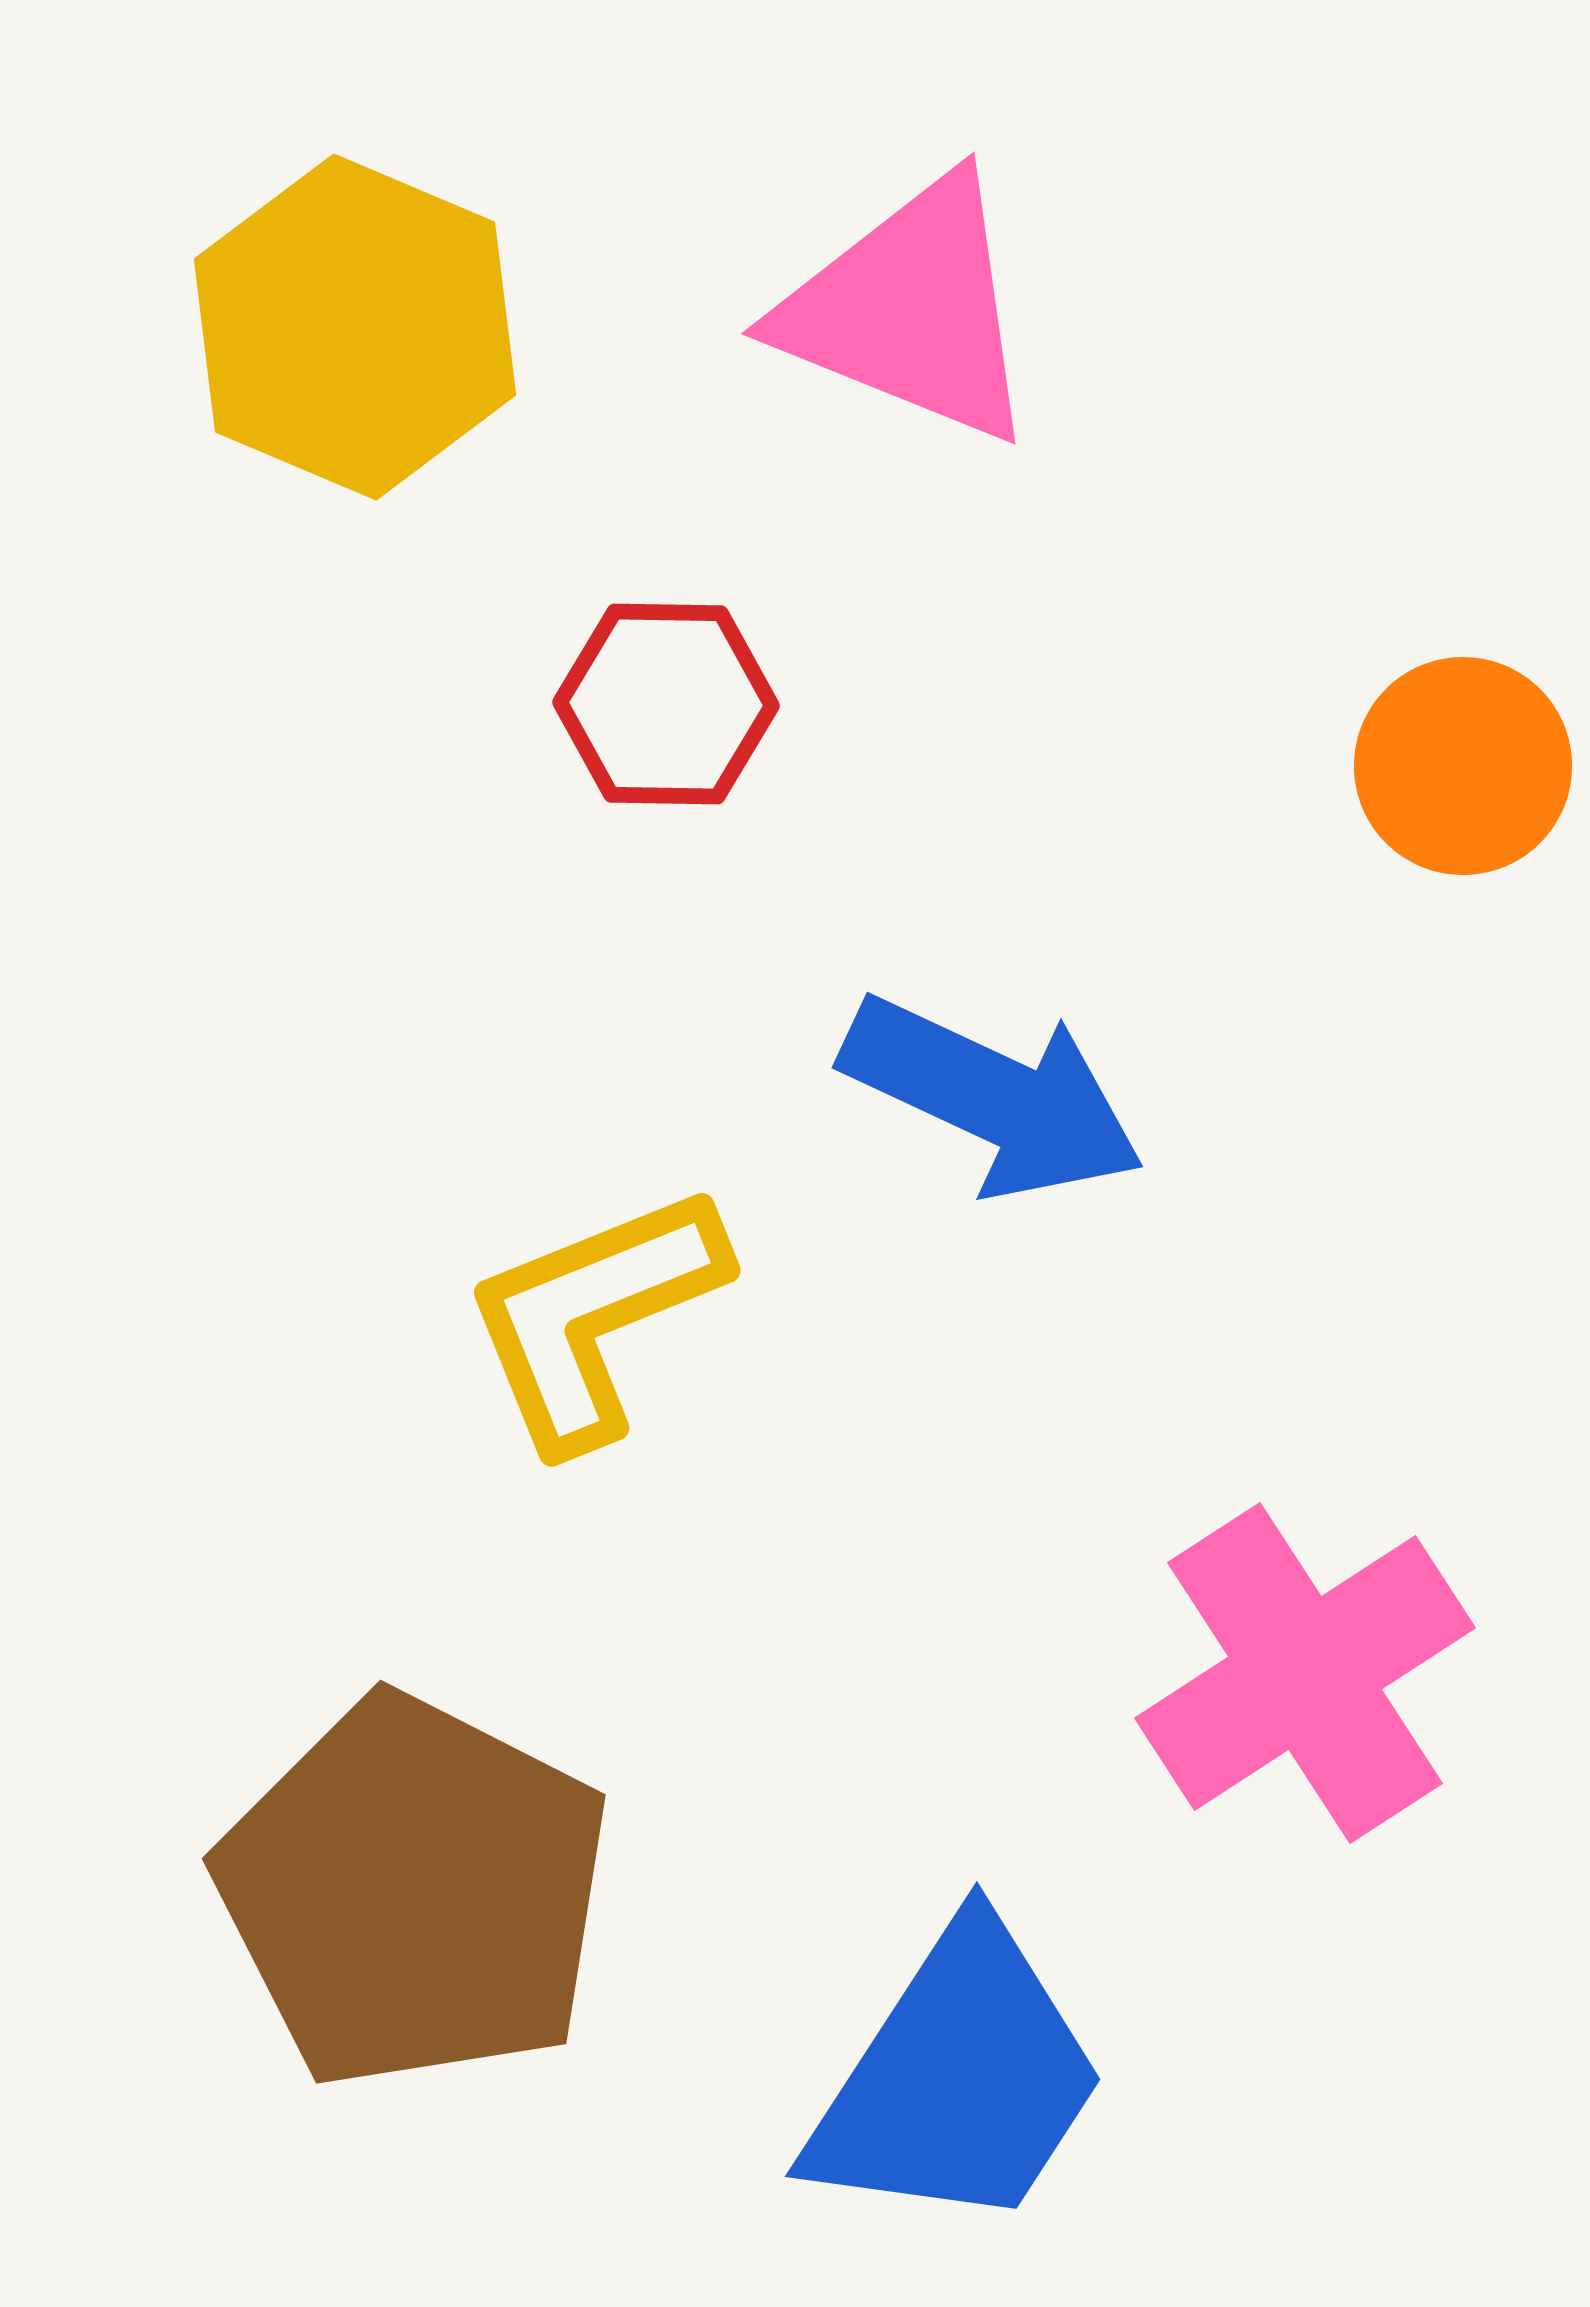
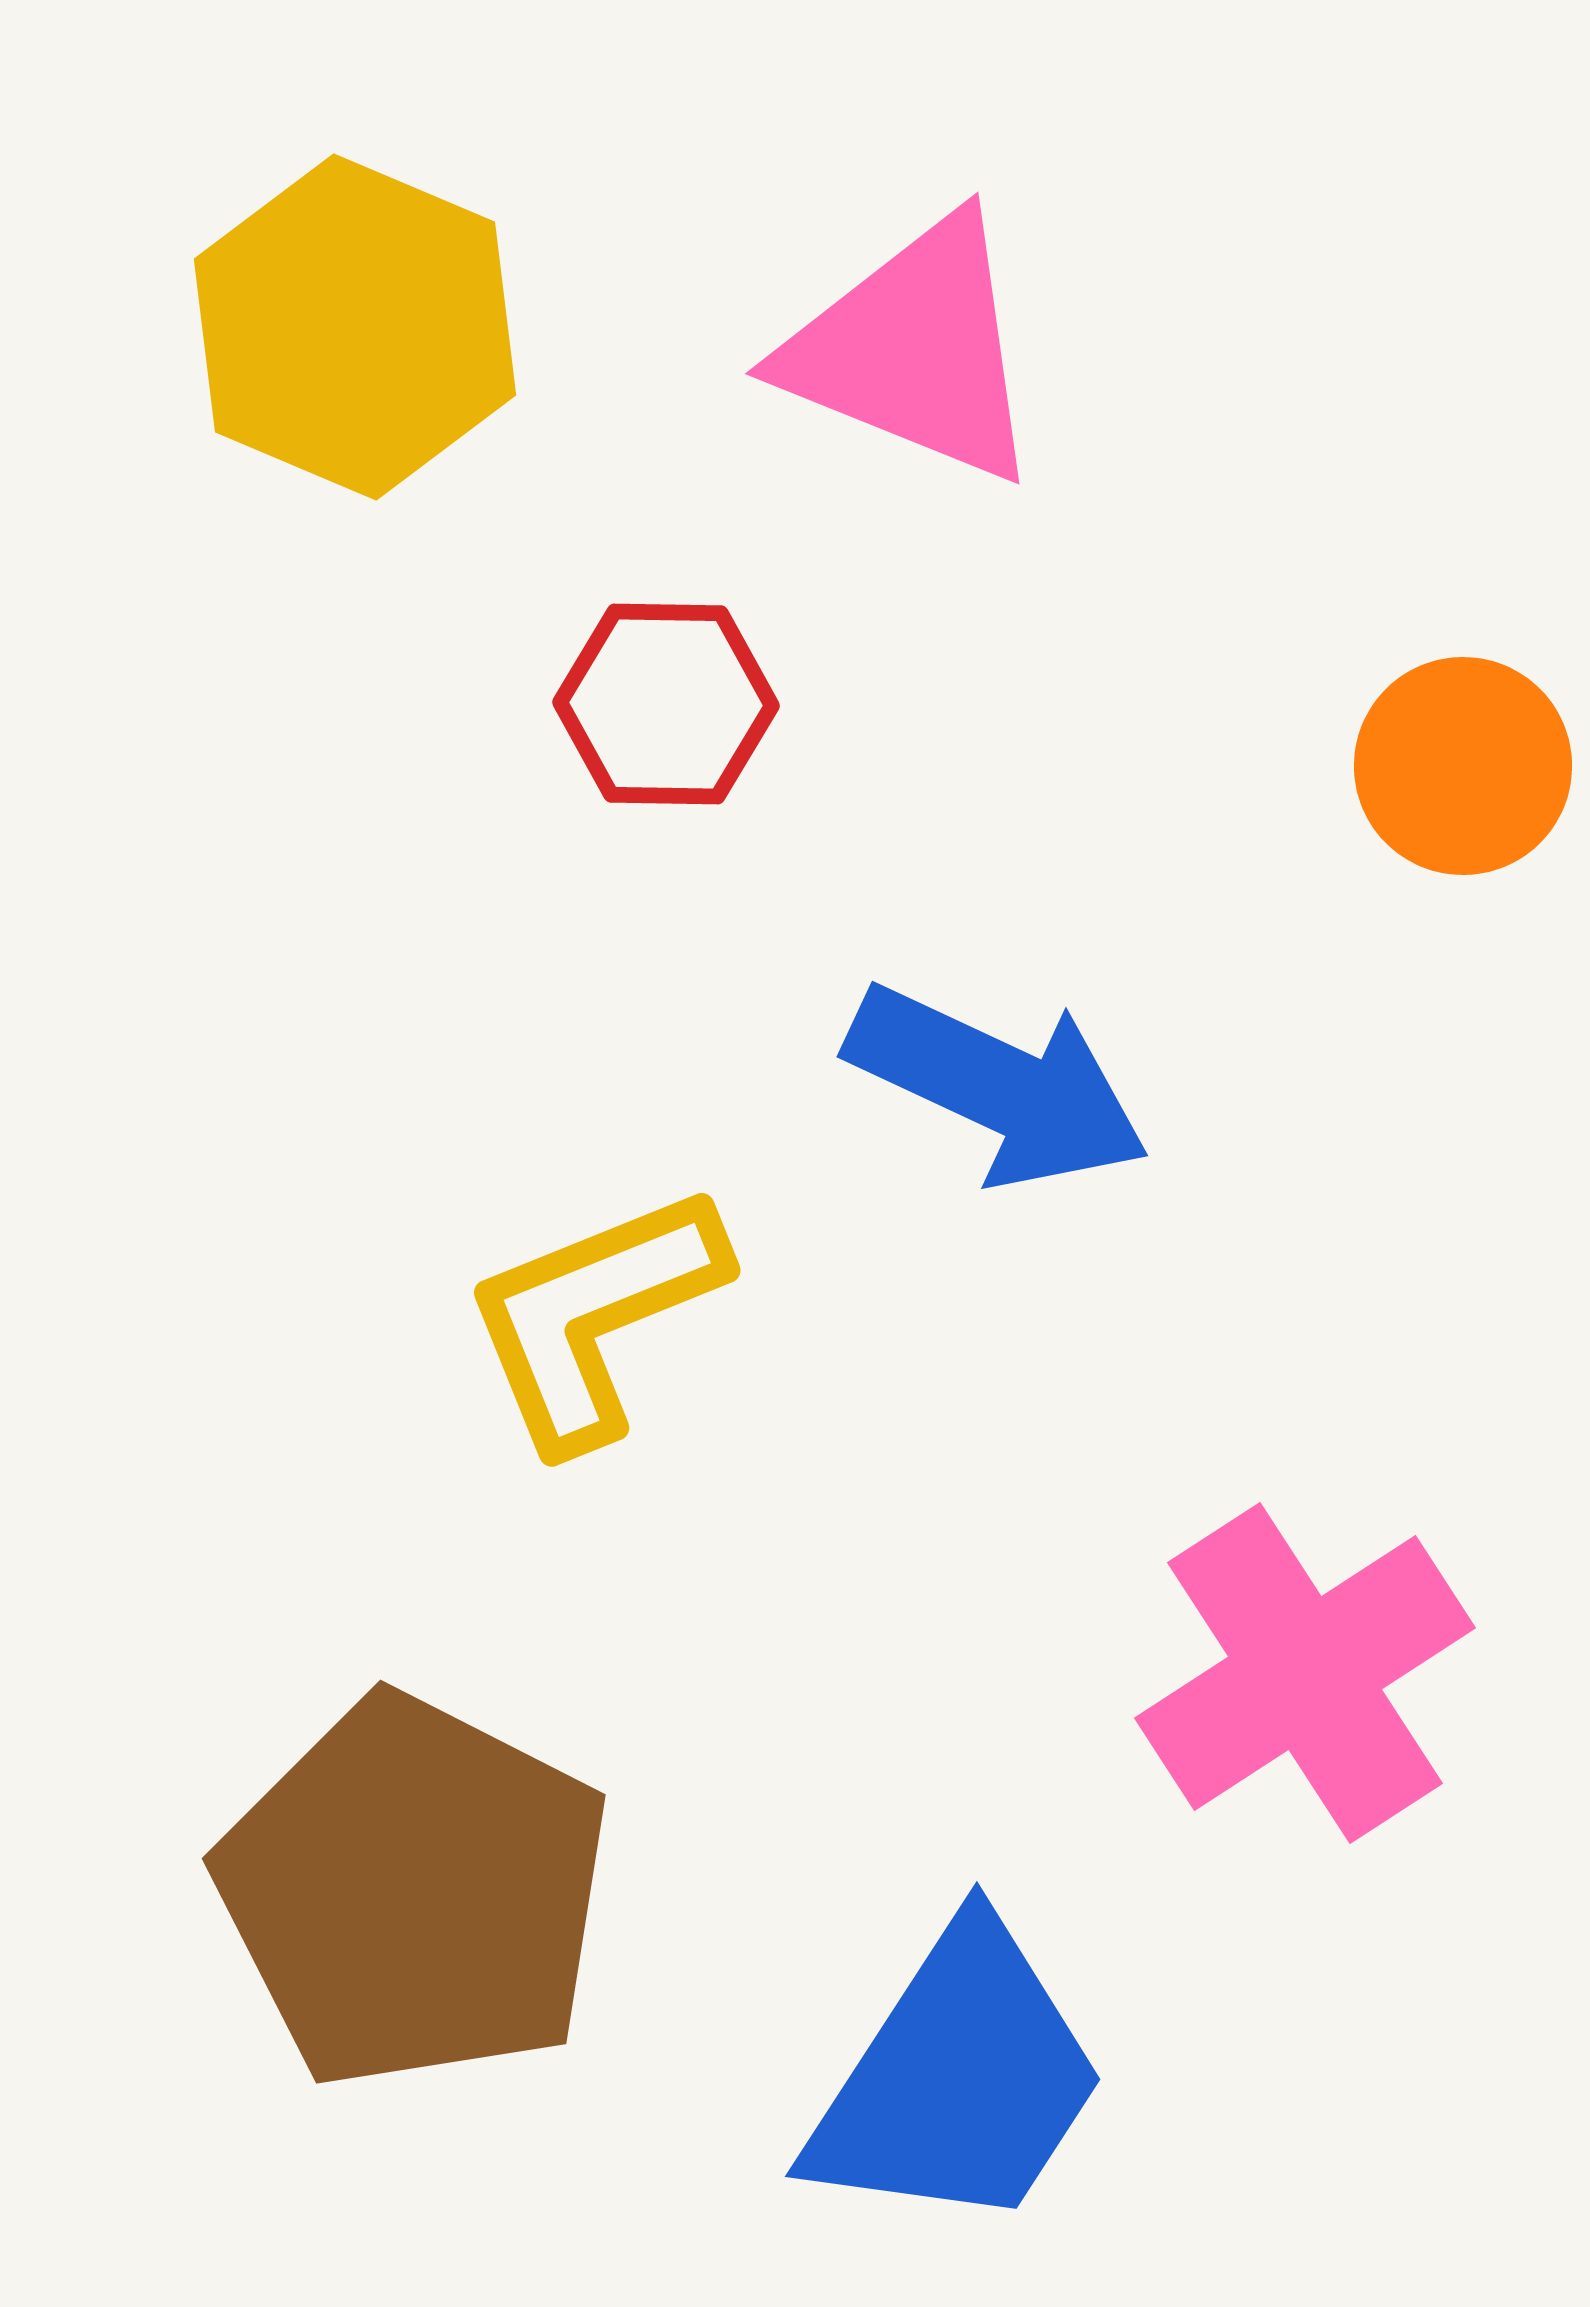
pink triangle: moved 4 px right, 40 px down
blue arrow: moved 5 px right, 11 px up
